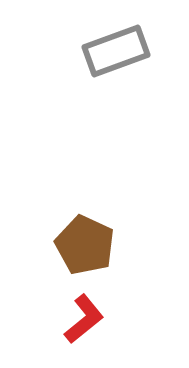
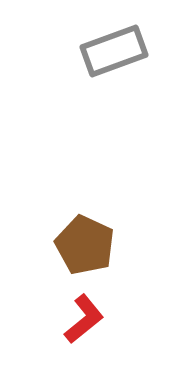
gray rectangle: moved 2 px left
